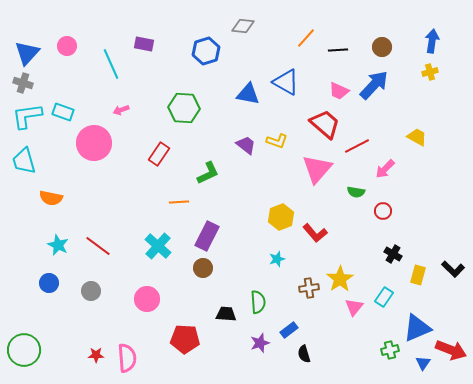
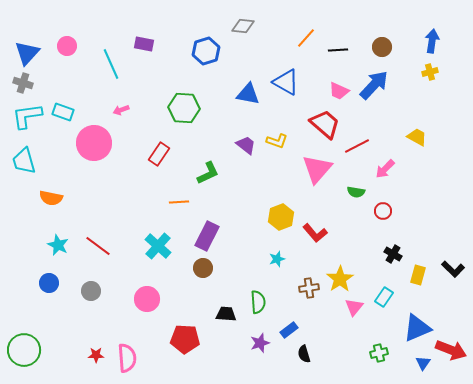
green cross at (390, 350): moved 11 px left, 3 px down
